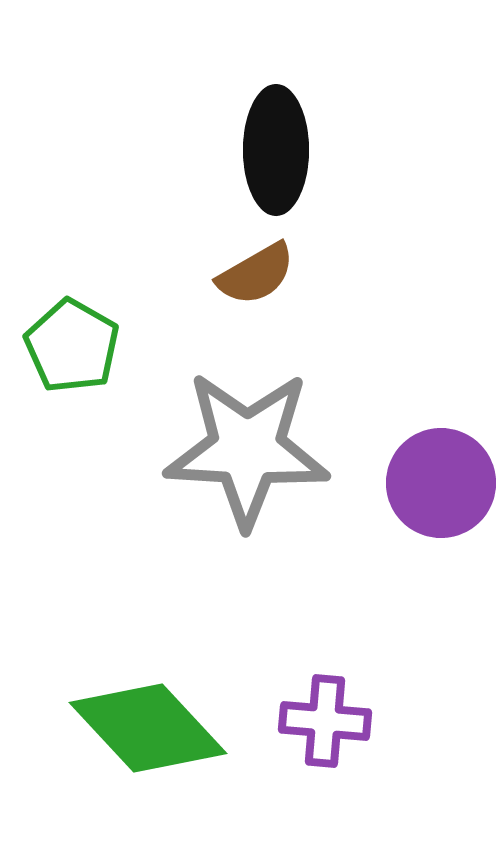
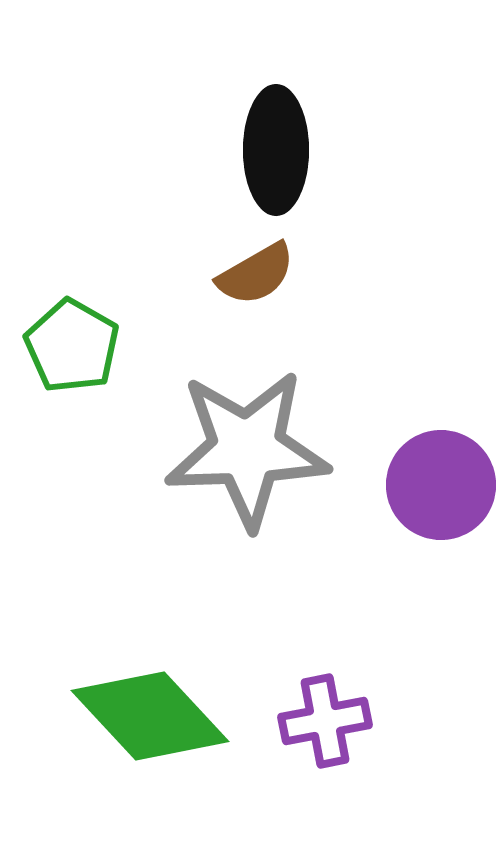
gray star: rotated 5 degrees counterclockwise
purple circle: moved 2 px down
purple cross: rotated 16 degrees counterclockwise
green diamond: moved 2 px right, 12 px up
